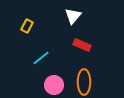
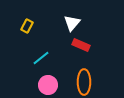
white triangle: moved 1 px left, 7 px down
red rectangle: moved 1 px left
pink circle: moved 6 px left
